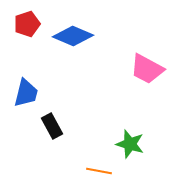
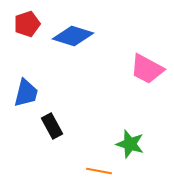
blue diamond: rotated 6 degrees counterclockwise
